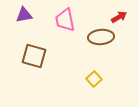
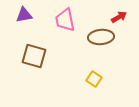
yellow square: rotated 14 degrees counterclockwise
